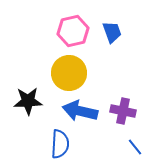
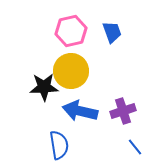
pink hexagon: moved 2 px left
yellow circle: moved 2 px right, 2 px up
black star: moved 16 px right, 14 px up
purple cross: rotated 30 degrees counterclockwise
blue semicircle: moved 1 px left, 1 px down; rotated 12 degrees counterclockwise
